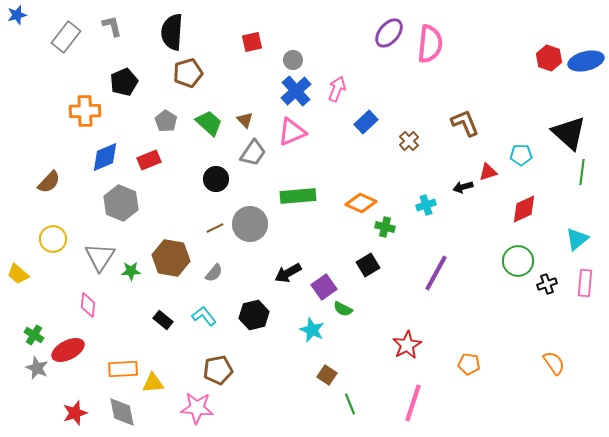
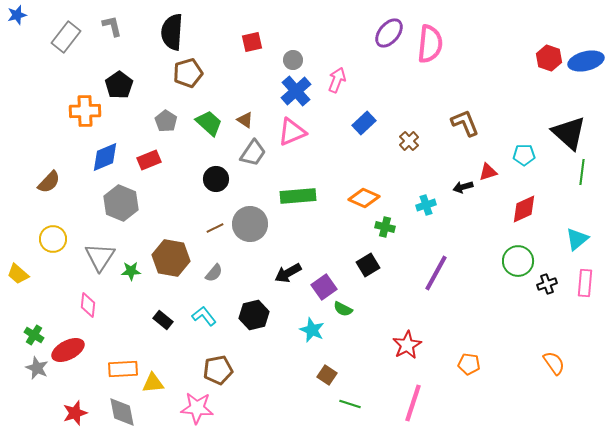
black pentagon at (124, 82): moved 5 px left, 3 px down; rotated 12 degrees counterclockwise
pink arrow at (337, 89): moved 9 px up
brown triangle at (245, 120): rotated 12 degrees counterclockwise
blue rectangle at (366, 122): moved 2 px left, 1 px down
cyan pentagon at (521, 155): moved 3 px right
orange diamond at (361, 203): moved 3 px right, 5 px up
green line at (350, 404): rotated 50 degrees counterclockwise
